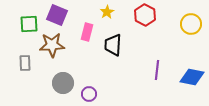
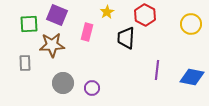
black trapezoid: moved 13 px right, 7 px up
purple circle: moved 3 px right, 6 px up
